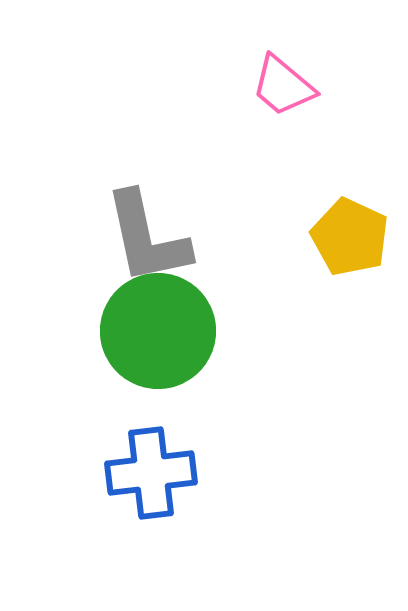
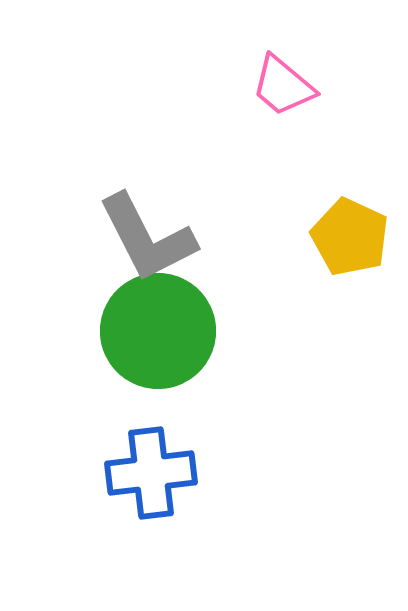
gray L-shape: rotated 15 degrees counterclockwise
